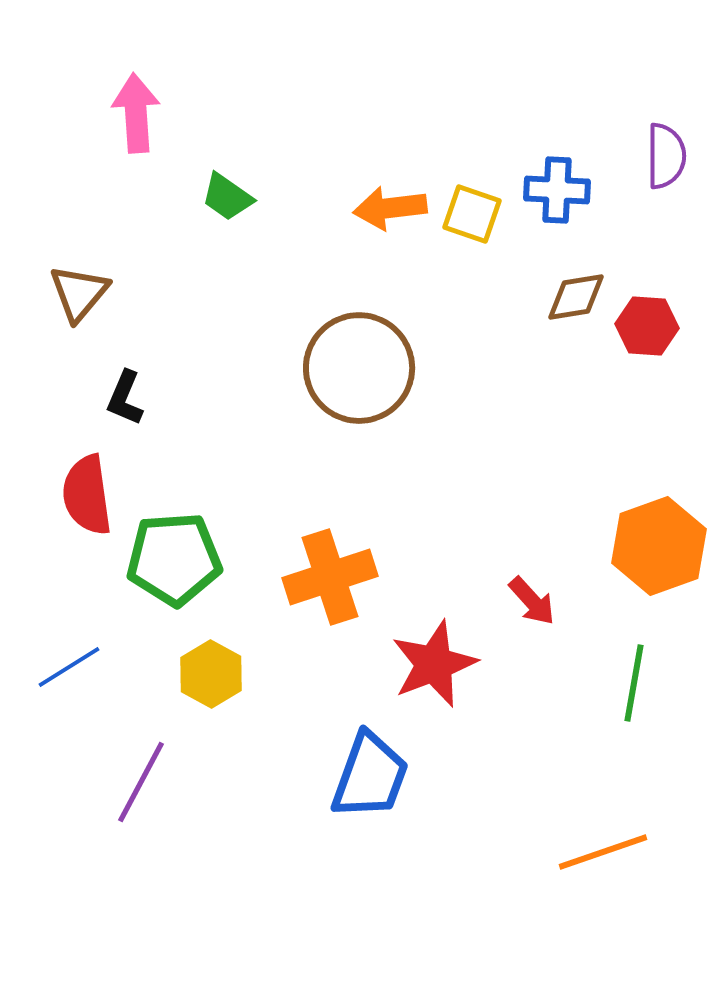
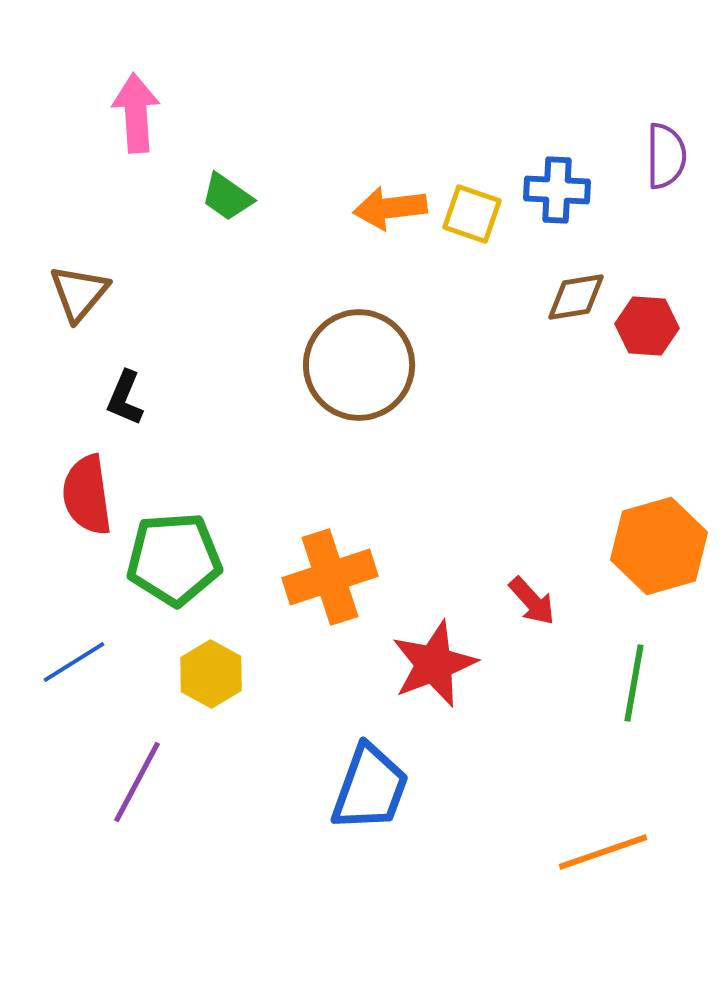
brown circle: moved 3 px up
orange hexagon: rotated 4 degrees clockwise
blue line: moved 5 px right, 5 px up
blue trapezoid: moved 12 px down
purple line: moved 4 px left
